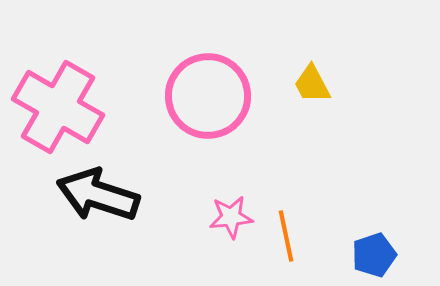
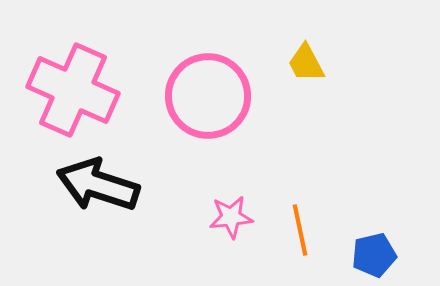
yellow trapezoid: moved 6 px left, 21 px up
pink cross: moved 15 px right, 17 px up; rotated 6 degrees counterclockwise
black arrow: moved 10 px up
orange line: moved 14 px right, 6 px up
blue pentagon: rotated 6 degrees clockwise
